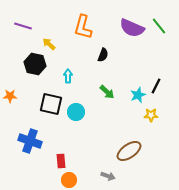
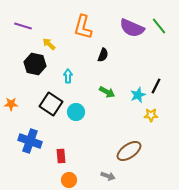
green arrow: rotated 14 degrees counterclockwise
orange star: moved 1 px right, 8 px down
black square: rotated 20 degrees clockwise
red rectangle: moved 5 px up
